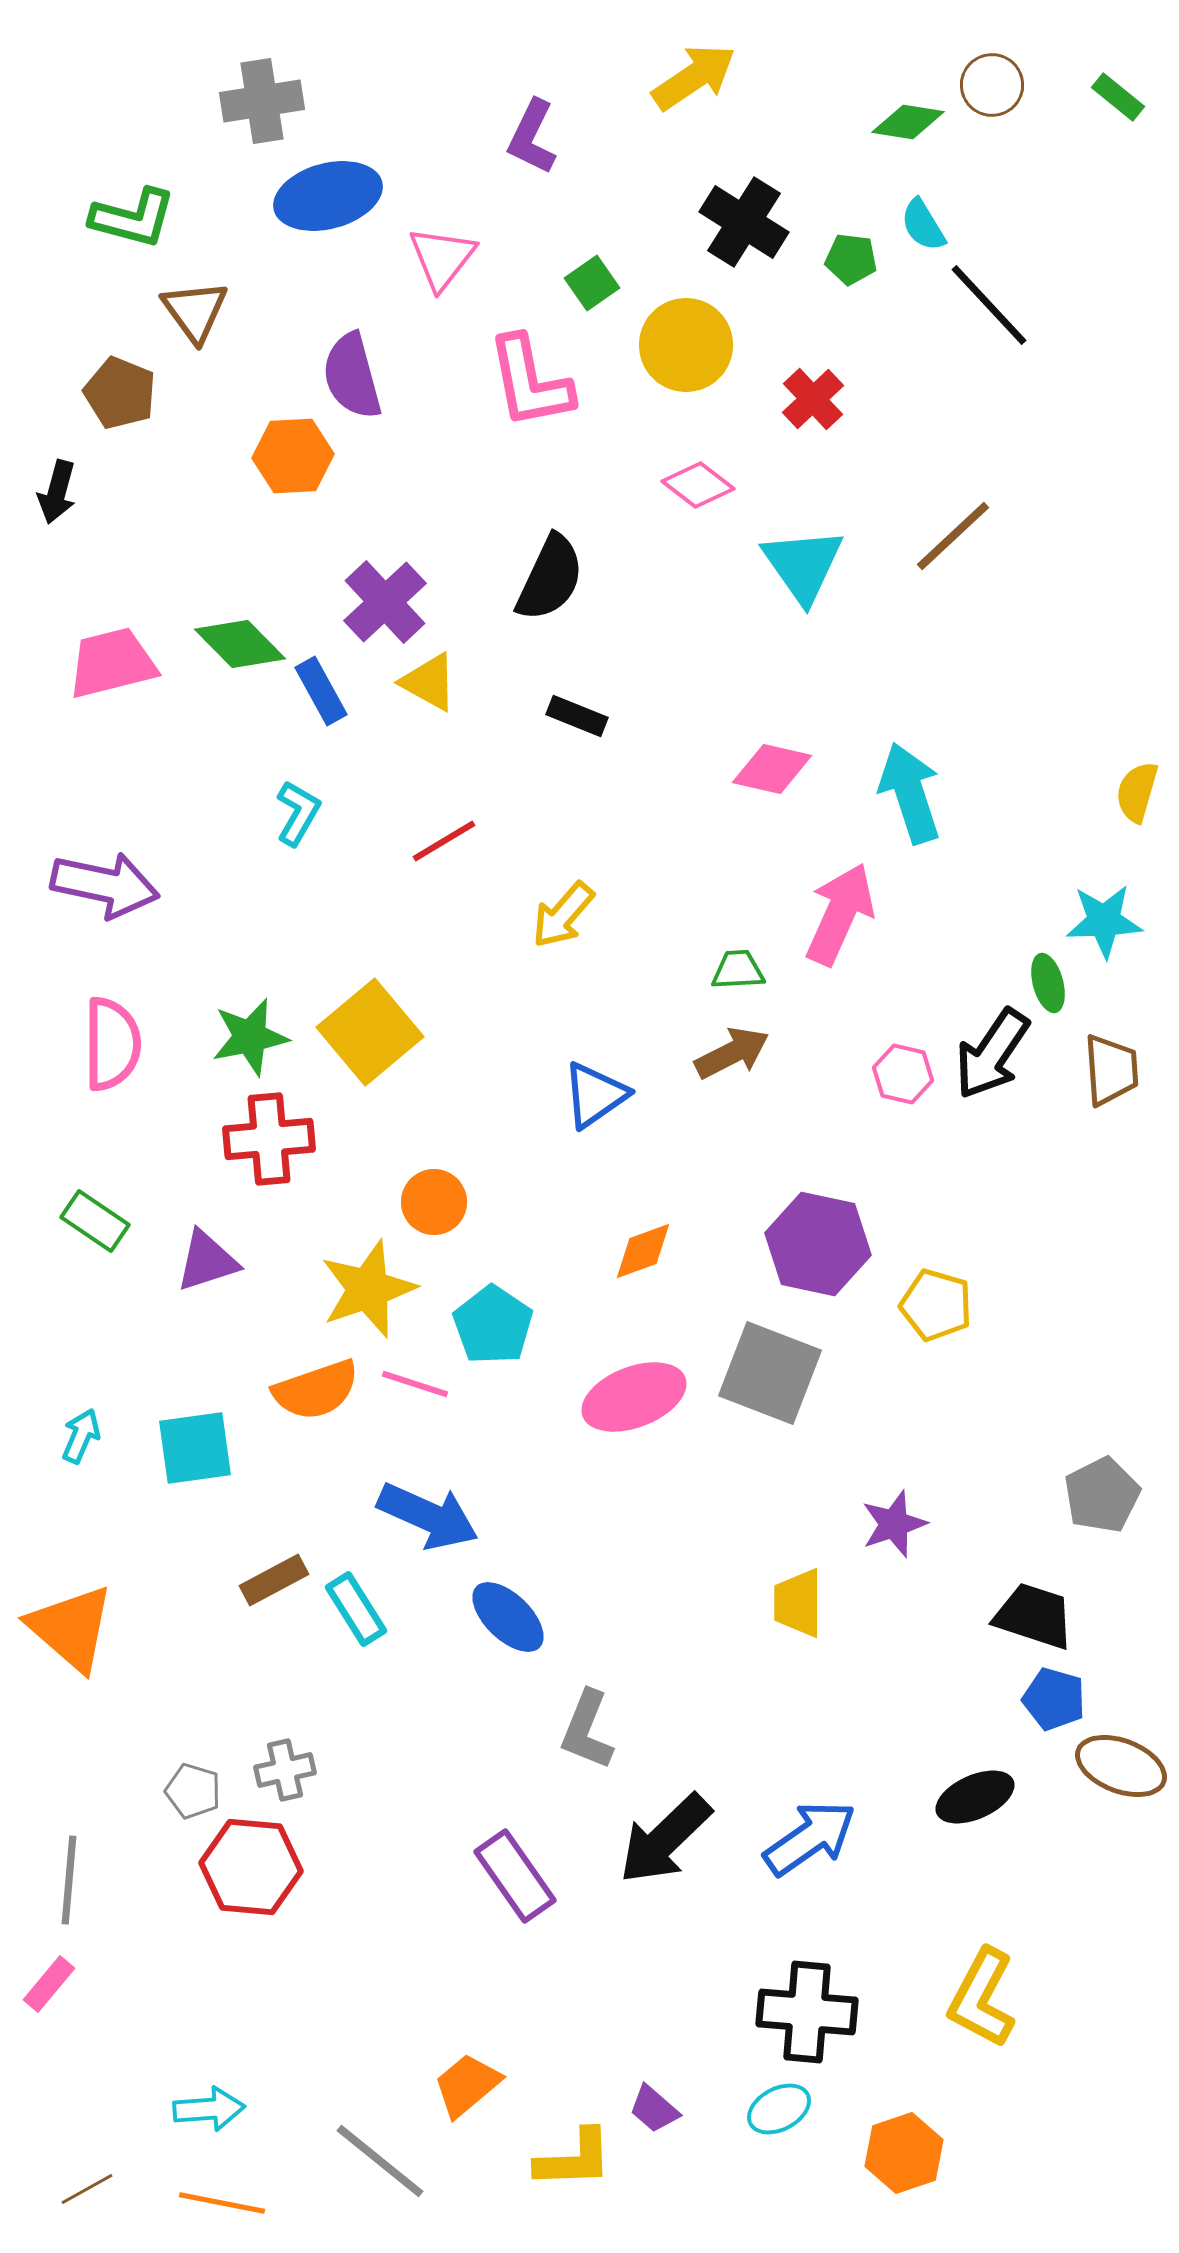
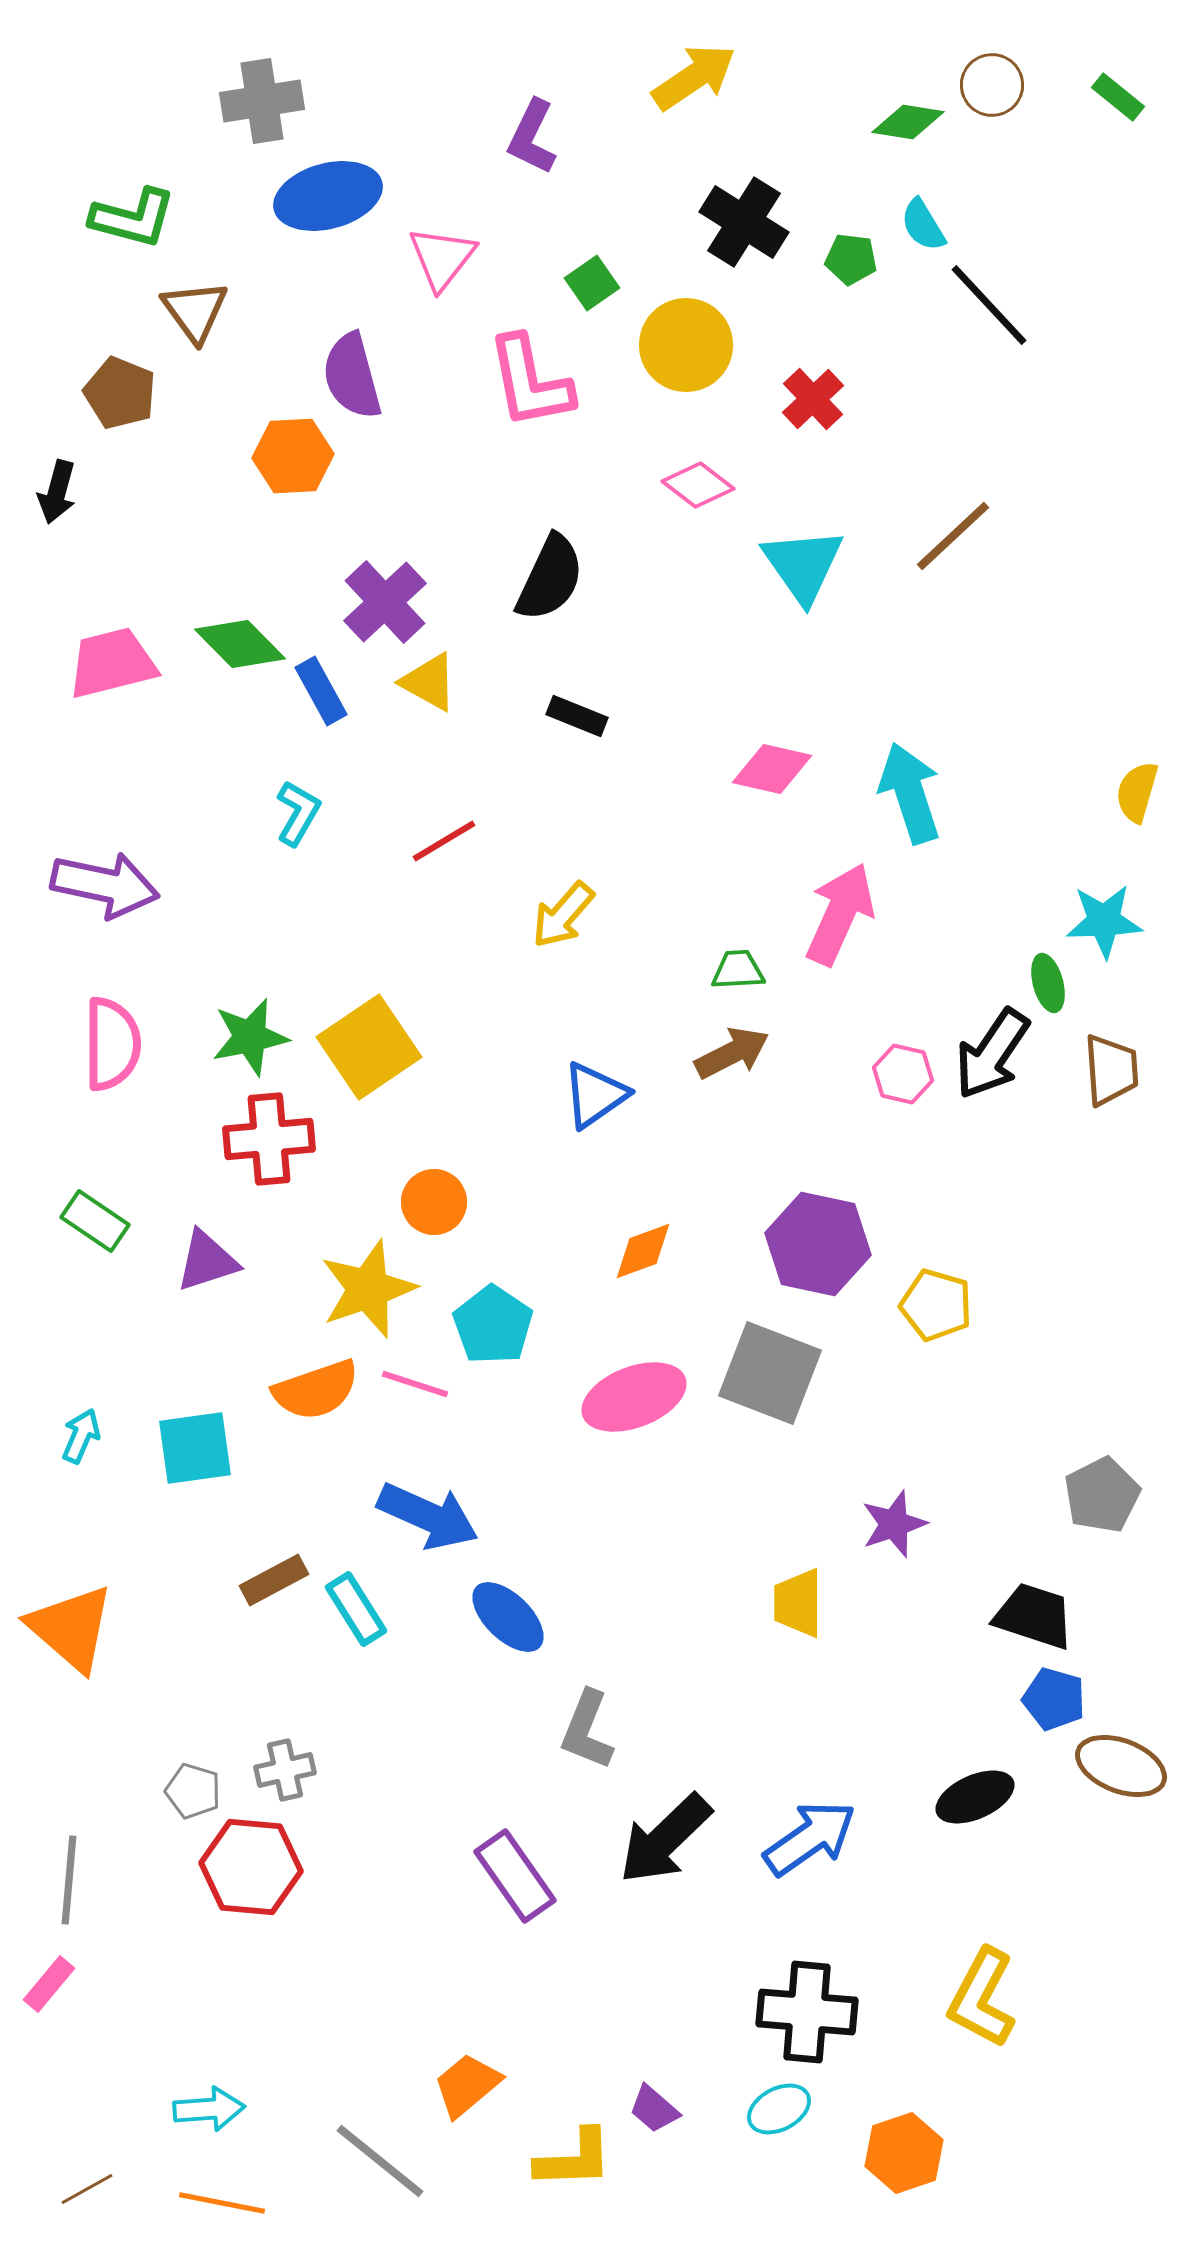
yellow square at (370, 1032): moved 1 px left, 15 px down; rotated 6 degrees clockwise
